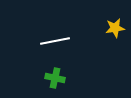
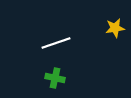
white line: moved 1 px right, 2 px down; rotated 8 degrees counterclockwise
